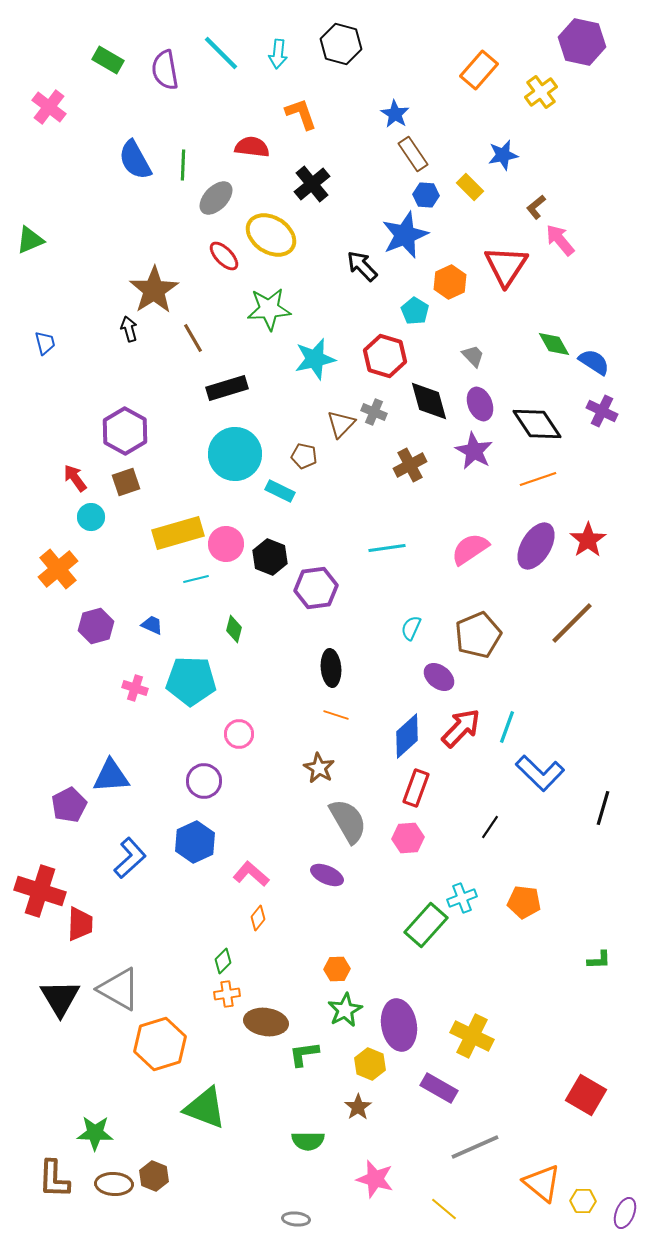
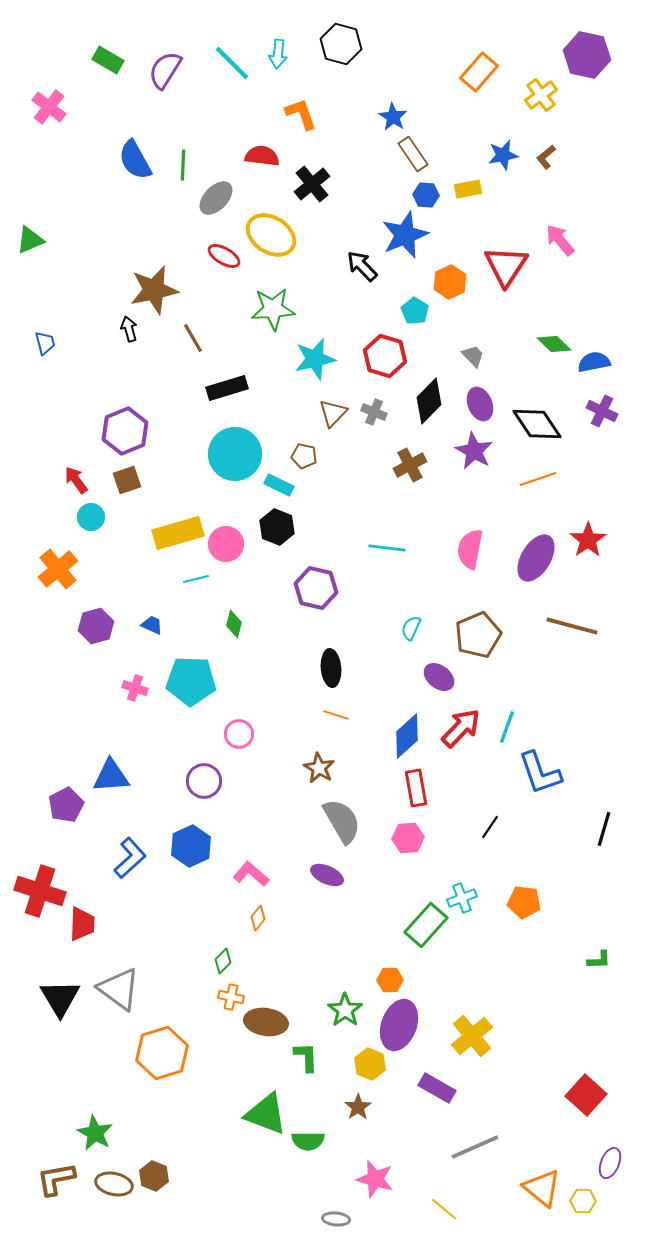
purple hexagon at (582, 42): moved 5 px right, 13 px down
cyan line at (221, 53): moved 11 px right, 10 px down
purple semicircle at (165, 70): rotated 42 degrees clockwise
orange rectangle at (479, 70): moved 2 px down
yellow cross at (541, 92): moved 3 px down
blue star at (395, 114): moved 2 px left, 3 px down
red semicircle at (252, 147): moved 10 px right, 9 px down
yellow rectangle at (470, 187): moved 2 px left, 2 px down; rotated 56 degrees counterclockwise
brown L-shape at (536, 207): moved 10 px right, 50 px up
red ellipse at (224, 256): rotated 16 degrees counterclockwise
brown star at (154, 290): rotated 21 degrees clockwise
green star at (269, 309): moved 4 px right
green diamond at (554, 344): rotated 16 degrees counterclockwise
blue semicircle at (594, 362): rotated 44 degrees counterclockwise
black diamond at (429, 401): rotated 60 degrees clockwise
brown triangle at (341, 424): moved 8 px left, 11 px up
purple hexagon at (125, 431): rotated 9 degrees clockwise
red arrow at (75, 478): moved 1 px right, 2 px down
brown square at (126, 482): moved 1 px right, 2 px up
cyan rectangle at (280, 491): moved 1 px left, 6 px up
purple ellipse at (536, 546): moved 12 px down
cyan line at (387, 548): rotated 15 degrees clockwise
pink semicircle at (470, 549): rotated 45 degrees counterclockwise
black hexagon at (270, 557): moved 7 px right, 30 px up
purple hexagon at (316, 588): rotated 21 degrees clockwise
brown line at (572, 623): moved 3 px down; rotated 60 degrees clockwise
green diamond at (234, 629): moved 5 px up
blue L-shape at (540, 773): rotated 27 degrees clockwise
red rectangle at (416, 788): rotated 30 degrees counterclockwise
purple pentagon at (69, 805): moved 3 px left
black line at (603, 808): moved 1 px right, 21 px down
gray semicircle at (348, 821): moved 6 px left
blue hexagon at (195, 842): moved 4 px left, 4 px down
red trapezoid at (80, 924): moved 2 px right
orange hexagon at (337, 969): moved 53 px right, 11 px down
gray triangle at (119, 989): rotated 6 degrees clockwise
orange cross at (227, 994): moved 4 px right, 3 px down; rotated 20 degrees clockwise
green star at (345, 1010): rotated 8 degrees counterclockwise
purple ellipse at (399, 1025): rotated 30 degrees clockwise
yellow cross at (472, 1036): rotated 24 degrees clockwise
orange hexagon at (160, 1044): moved 2 px right, 9 px down
green L-shape at (304, 1054): moved 2 px right, 3 px down; rotated 96 degrees clockwise
purple rectangle at (439, 1088): moved 2 px left
red square at (586, 1095): rotated 12 degrees clockwise
green triangle at (205, 1108): moved 61 px right, 6 px down
green star at (95, 1133): rotated 27 degrees clockwise
brown L-shape at (54, 1179): moved 2 px right; rotated 78 degrees clockwise
orange triangle at (542, 1183): moved 5 px down
brown ellipse at (114, 1184): rotated 9 degrees clockwise
purple ellipse at (625, 1213): moved 15 px left, 50 px up
gray ellipse at (296, 1219): moved 40 px right
